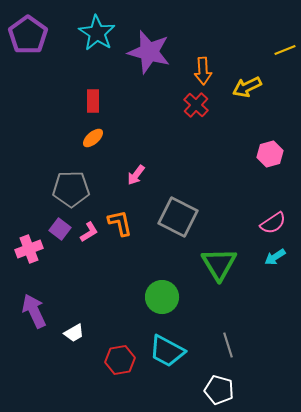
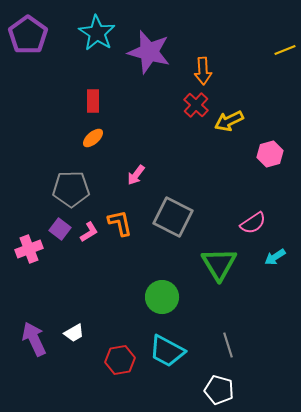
yellow arrow: moved 18 px left, 34 px down
gray square: moved 5 px left
pink semicircle: moved 20 px left
purple arrow: moved 28 px down
